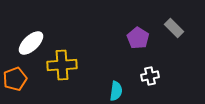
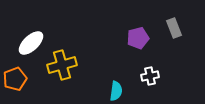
gray rectangle: rotated 24 degrees clockwise
purple pentagon: rotated 25 degrees clockwise
yellow cross: rotated 12 degrees counterclockwise
